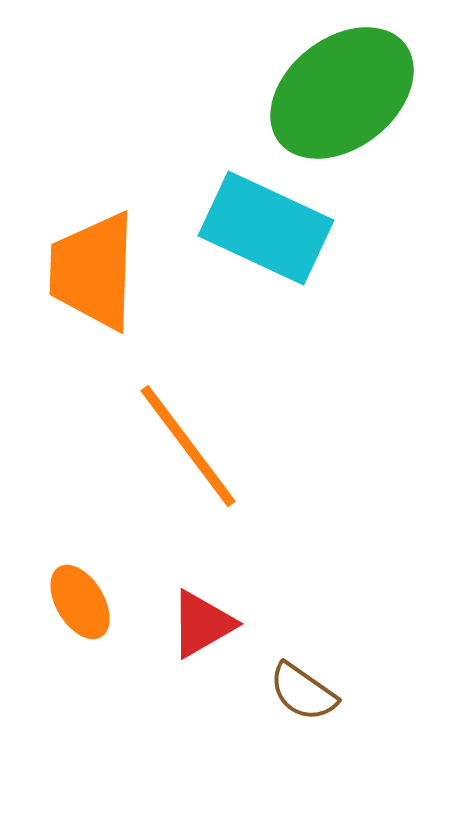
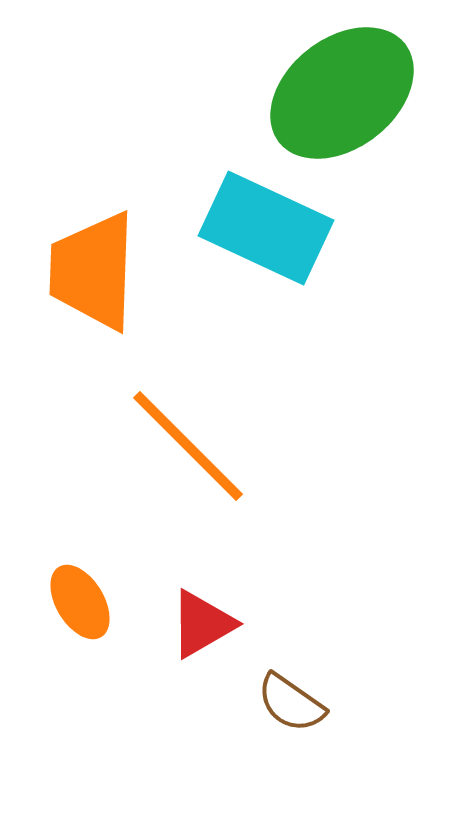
orange line: rotated 8 degrees counterclockwise
brown semicircle: moved 12 px left, 11 px down
